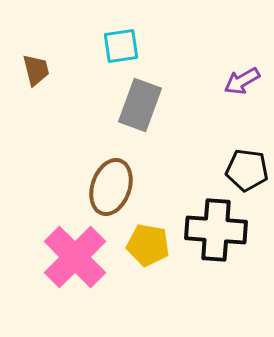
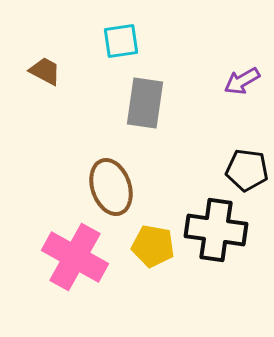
cyan square: moved 5 px up
brown trapezoid: moved 9 px right, 1 px down; rotated 48 degrees counterclockwise
gray rectangle: moved 5 px right, 2 px up; rotated 12 degrees counterclockwise
brown ellipse: rotated 38 degrees counterclockwise
black cross: rotated 4 degrees clockwise
yellow pentagon: moved 5 px right, 1 px down
pink cross: rotated 16 degrees counterclockwise
